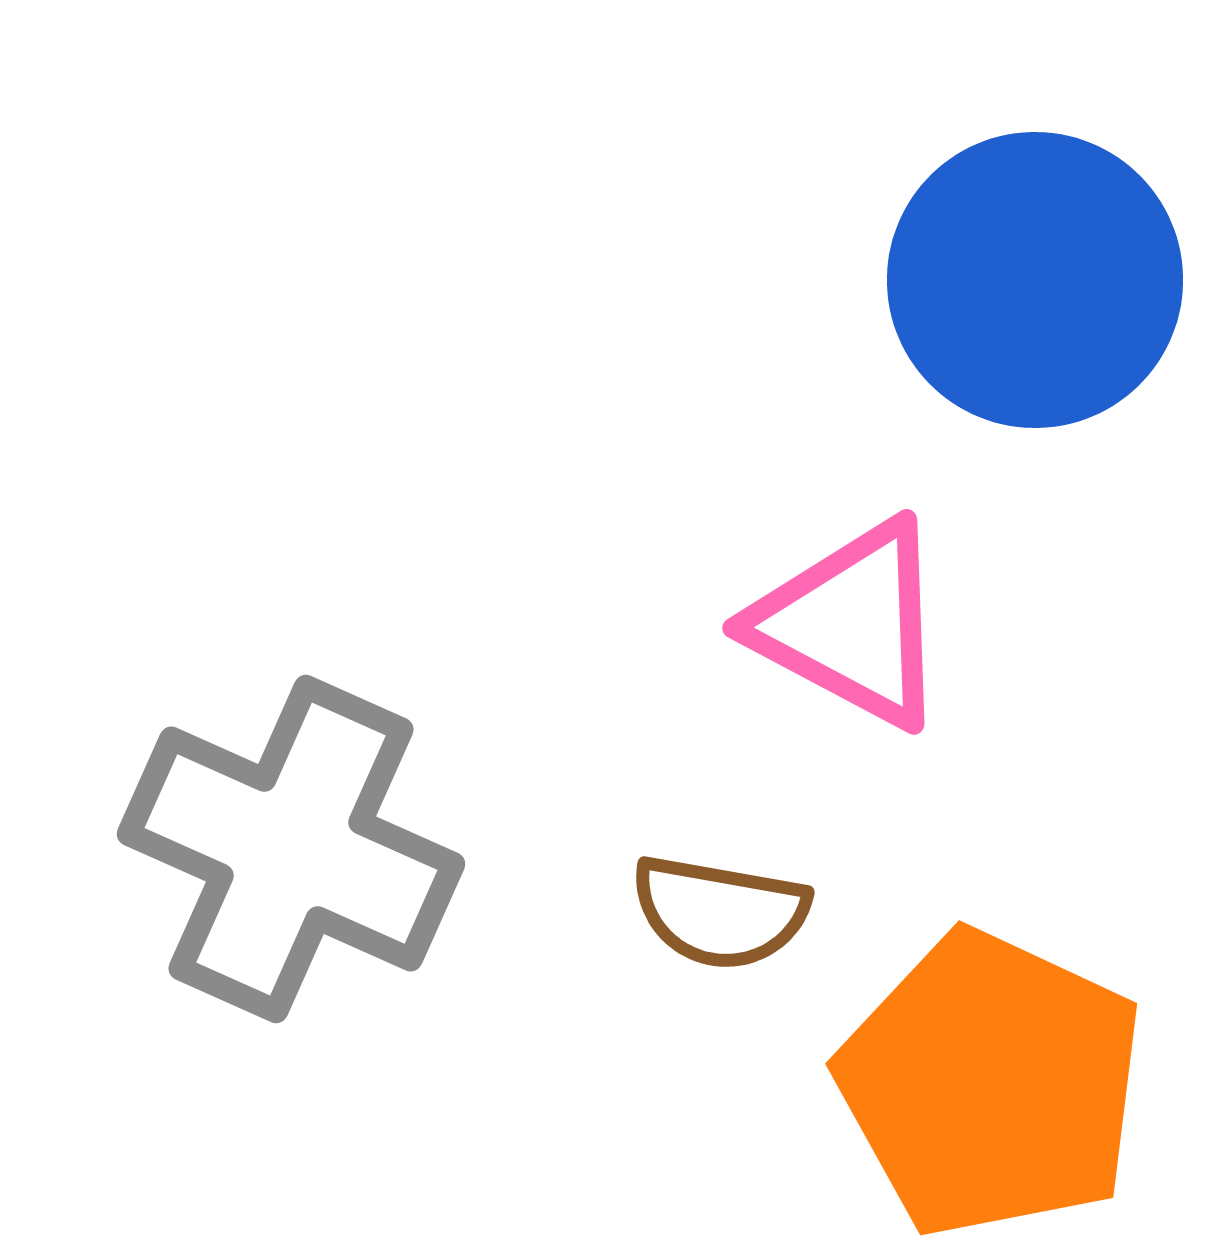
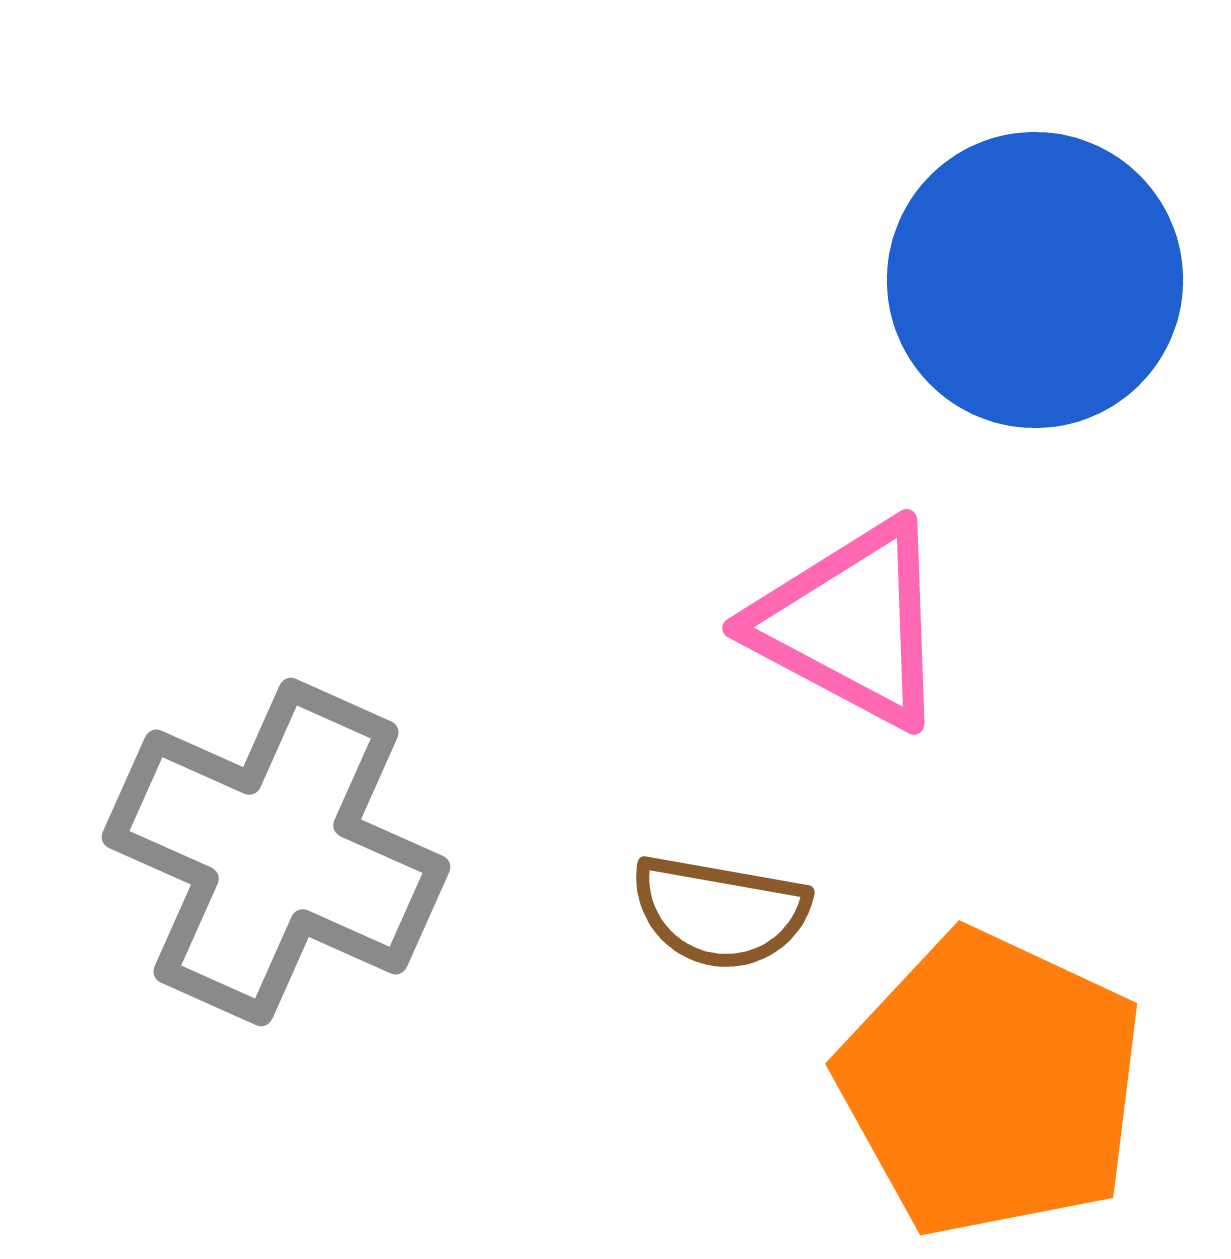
gray cross: moved 15 px left, 3 px down
